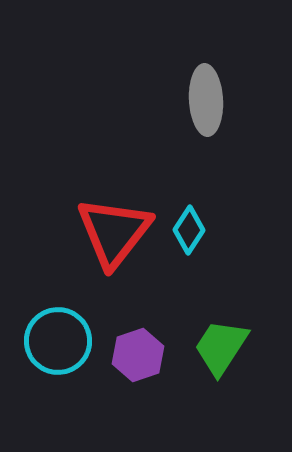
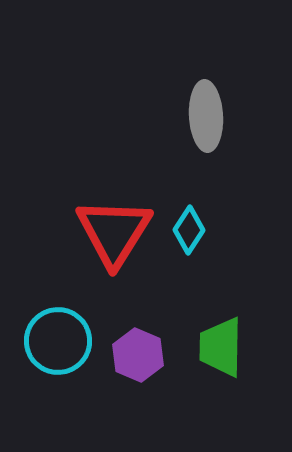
gray ellipse: moved 16 px down
red triangle: rotated 6 degrees counterclockwise
green trapezoid: rotated 32 degrees counterclockwise
purple hexagon: rotated 18 degrees counterclockwise
